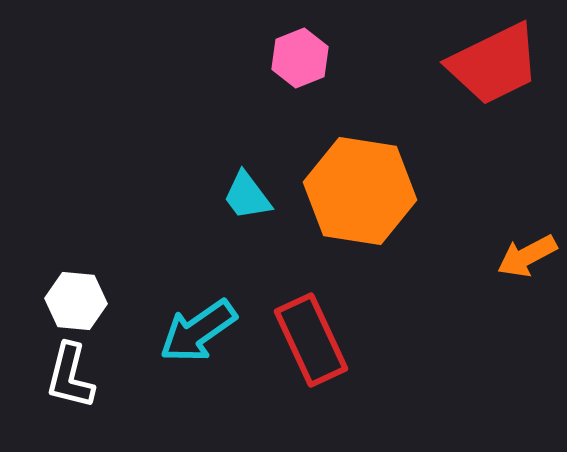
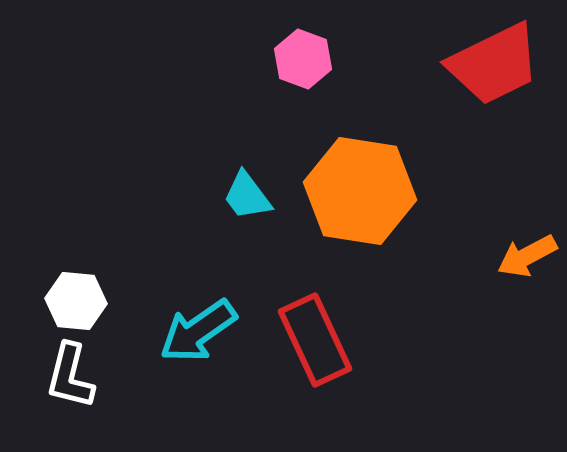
pink hexagon: moved 3 px right, 1 px down; rotated 18 degrees counterclockwise
red rectangle: moved 4 px right
